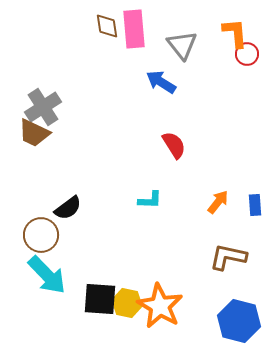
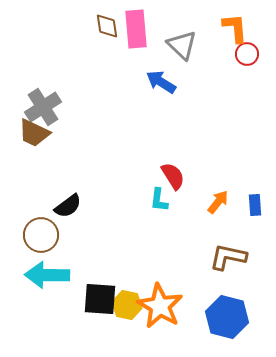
pink rectangle: moved 2 px right
orange L-shape: moved 5 px up
gray triangle: rotated 8 degrees counterclockwise
red semicircle: moved 1 px left, 31 px down
cyan L-shape: moved 9 px right; rotated 95 degrees clockwise
black semicircle: moved 2 px up
cyan arrow: rotated 135 degrees clockwise
yellow hexagon: moved 2 px down
blue hexagon: moved 12 px left, 4 px up
